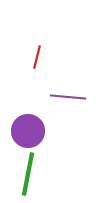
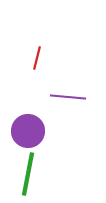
red line: moved 1 px down
